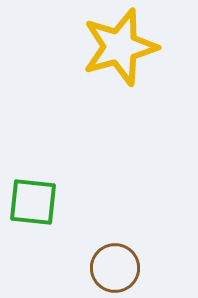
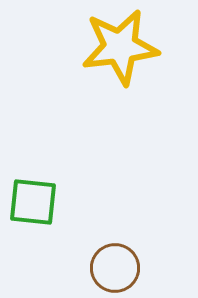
yellow star: rotated 8 degrees clockwise
